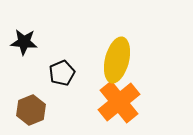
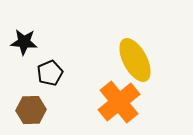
yellow ellipse: moved 18 px right; rotated 42 degrees counterclockwise
black pentagon: moved 12 px left
brown hexagon: rotated 20 degrees clockwise
